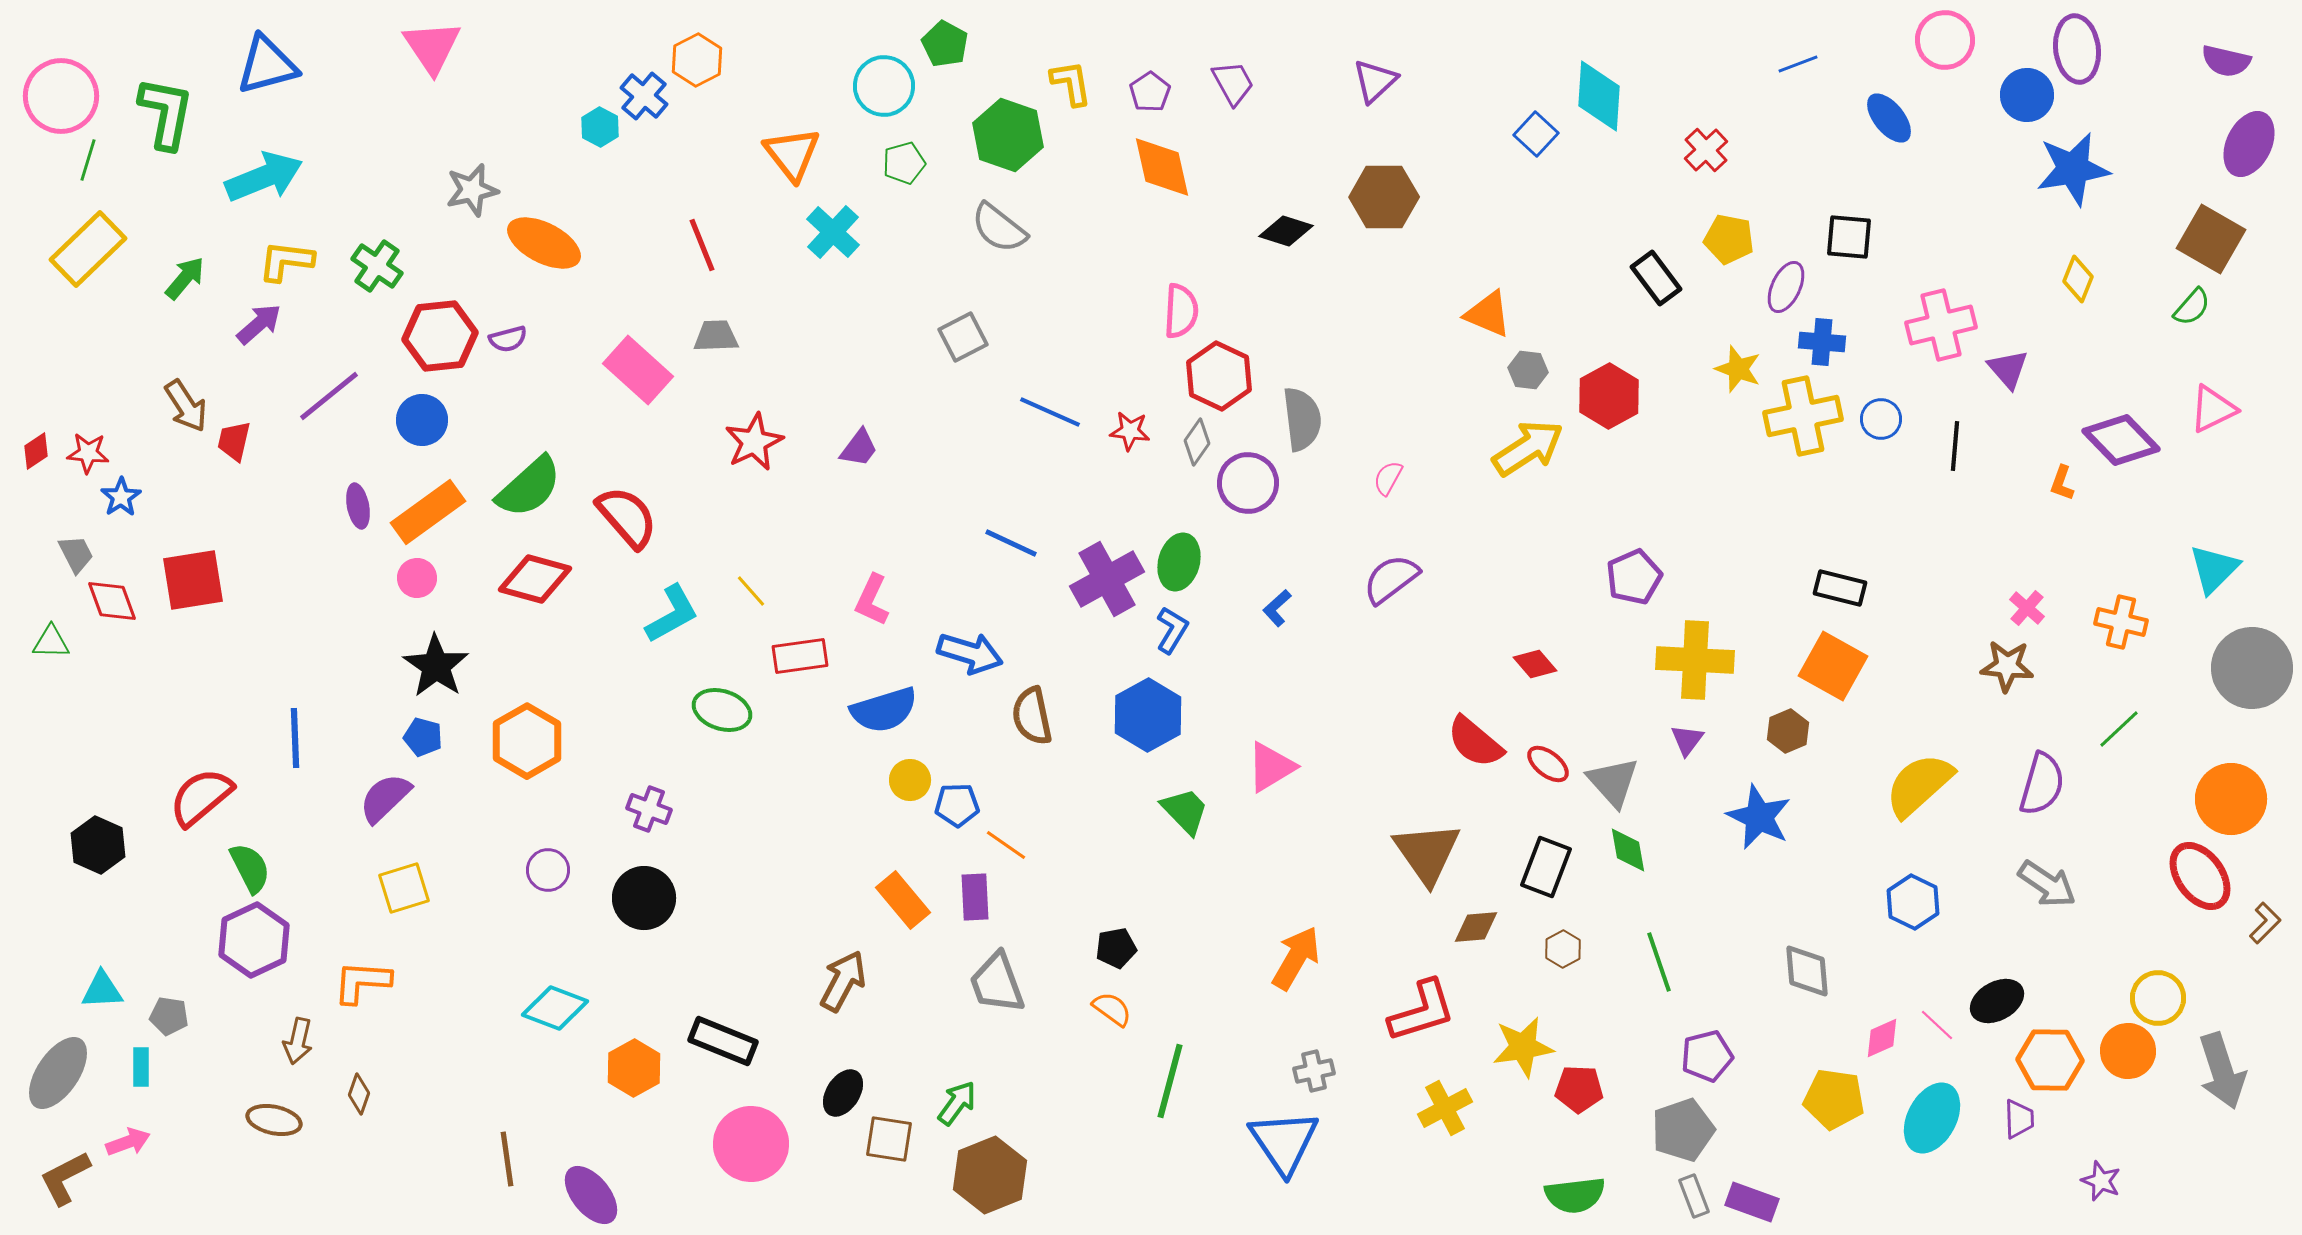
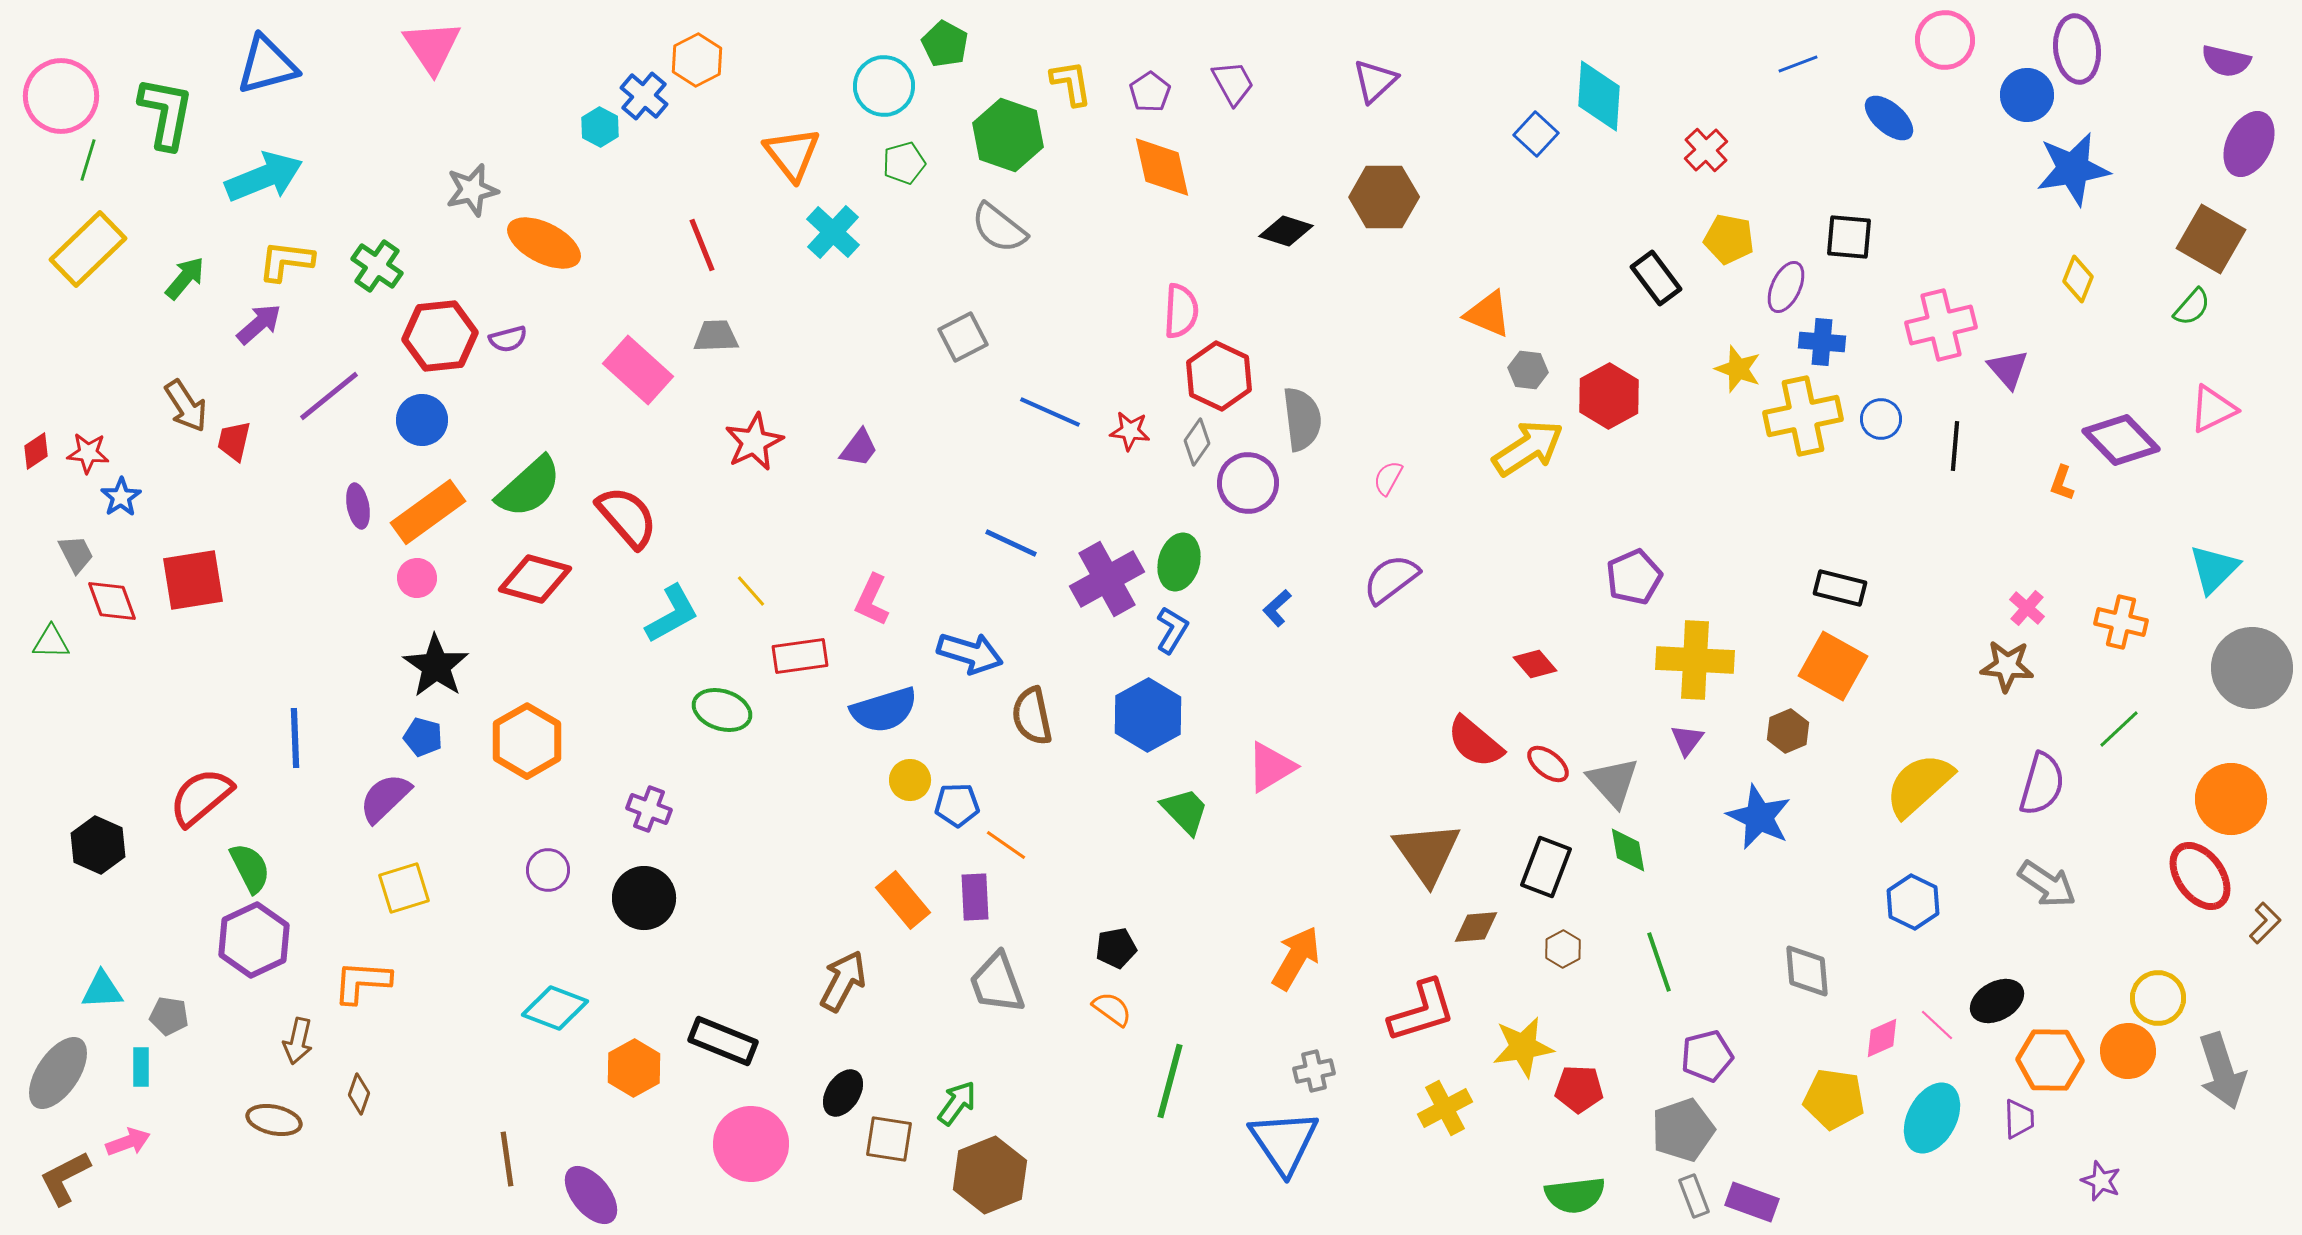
blue ellipse at (1889, 118): rotated 10 degrees counterclockwise
